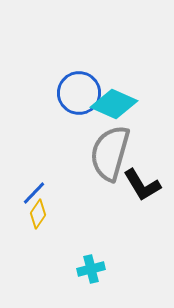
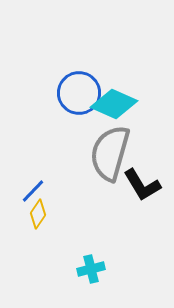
blue line: moved 1 px left, 2 px up
